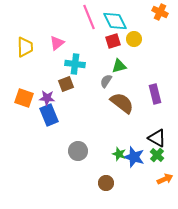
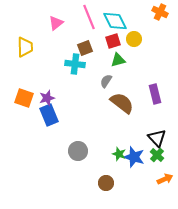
pink triangle: moved 1 px left, 20 px up
green triangle: moved 1 px left, 6 px up
brown square: moved 19 px right, 36 px up
purple star: rotated 21 degrees counterclockwise
black triangle: rotated 18 degrees clockwise
